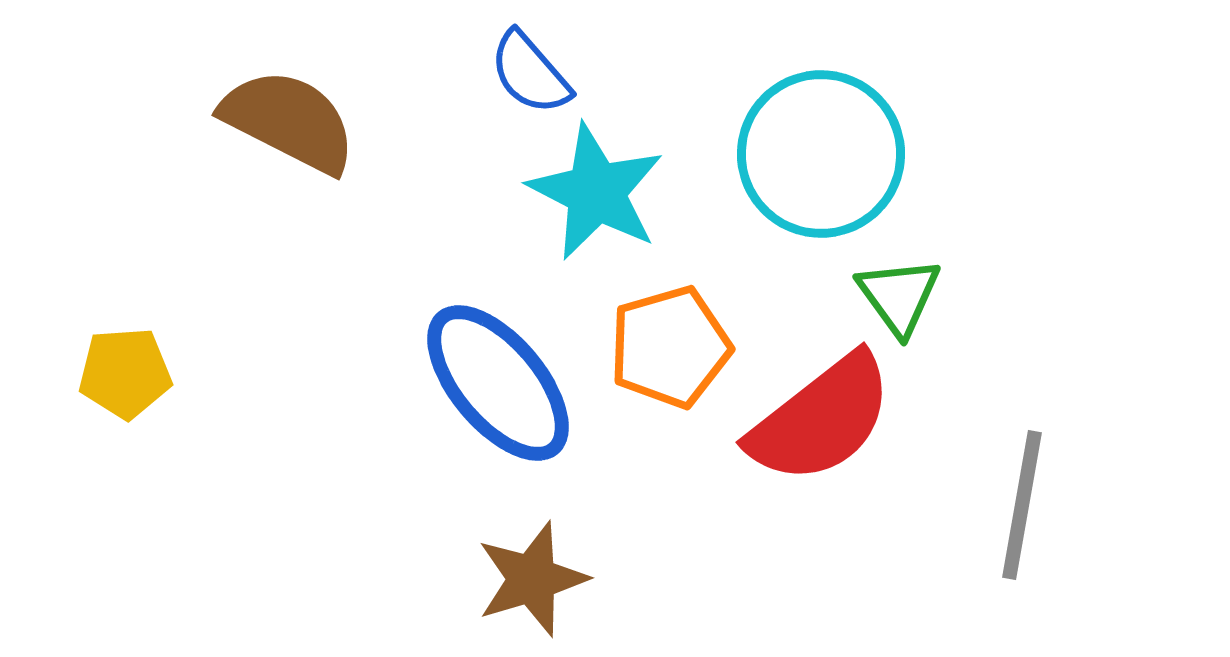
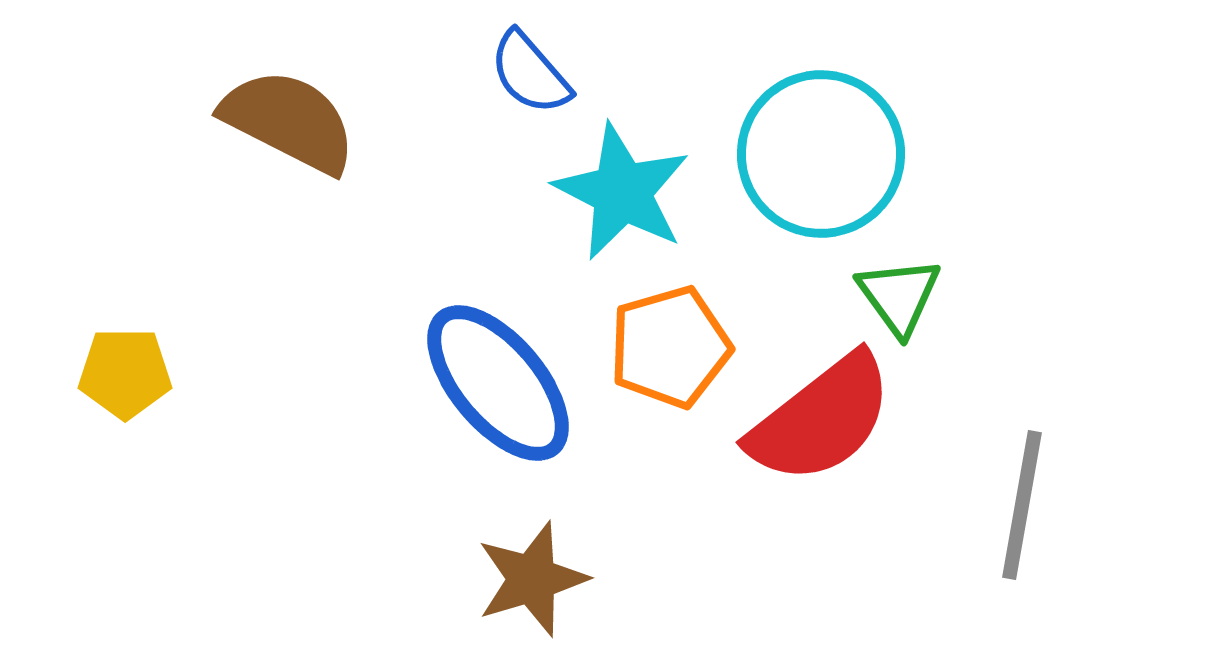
cyan star: moved 26 px right
yellow pentagon: rotated 4 degrees clockwise
